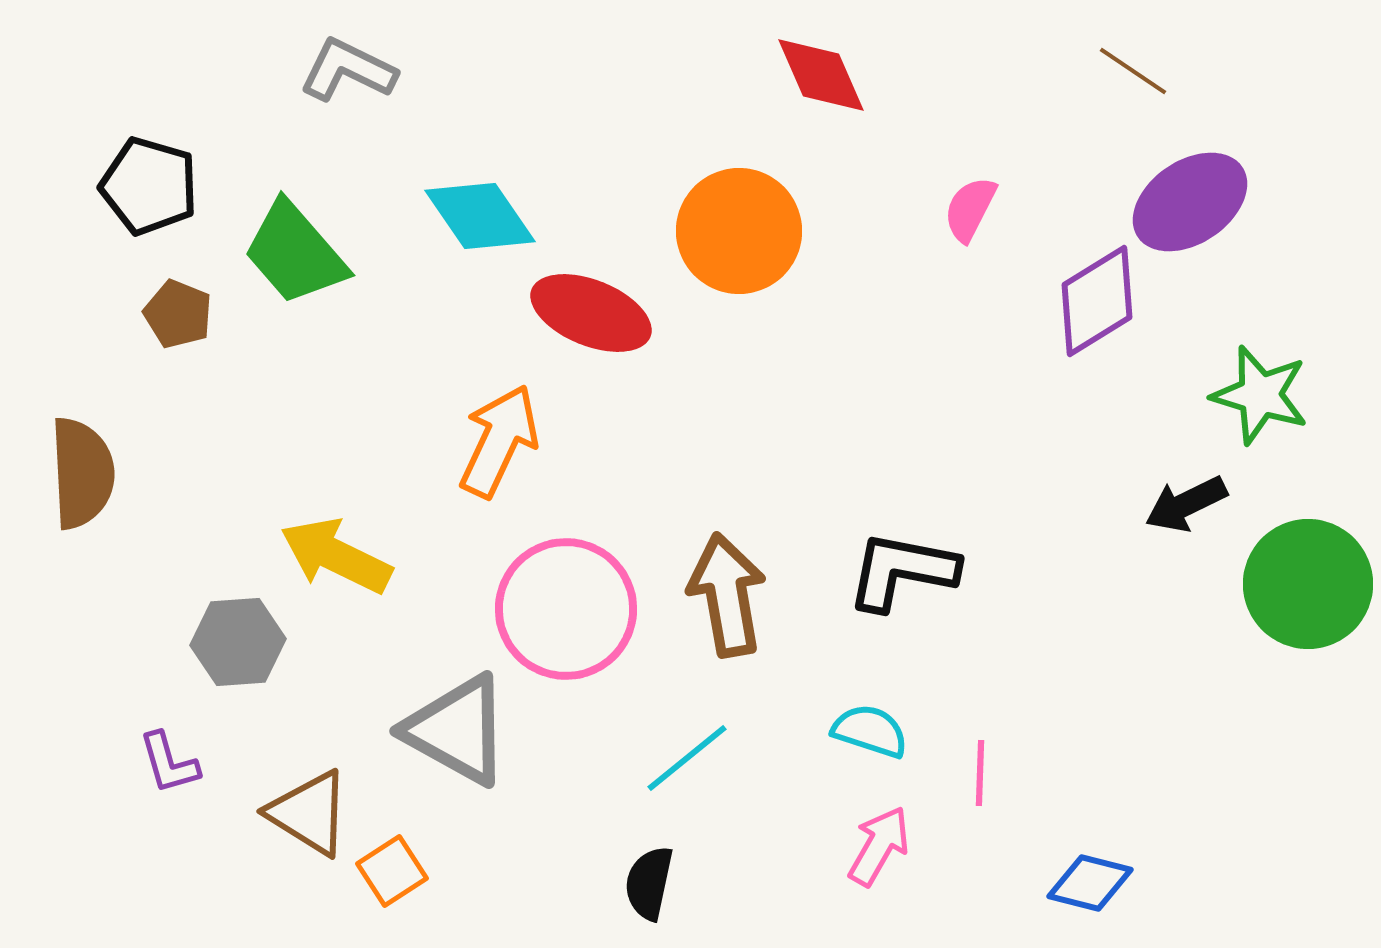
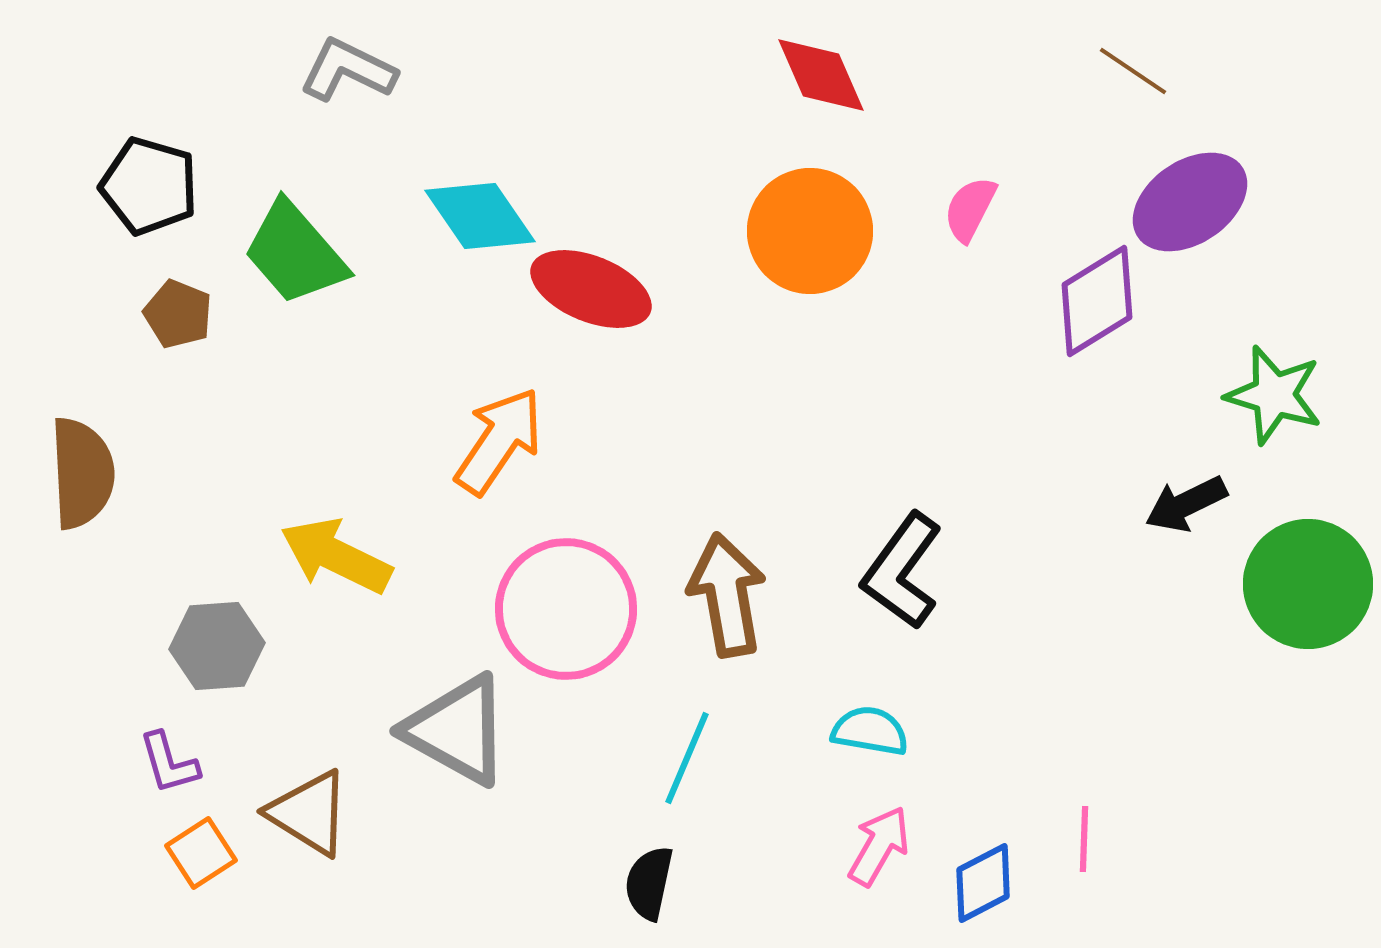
orange circle: moved 71 px right
red ellipse: moved 24 px up
green star: moved 14 px right
orange arrow: rotated 9 degrees clockwise
black L-shape: rotated 65 degrees counterclockwise
gray hexagon: moved 21 px left, 4 px down
cyan semicircle: rotated 8 degrees counterclockwise
cyan line: rotated 28 degrees counterclockwise
pink line: moved 104 px right, 66 px down
orange square: moved 191 px left, 18 px up
blue diamond: moved 107 px left; rotated 42 degrees counterclockwise
